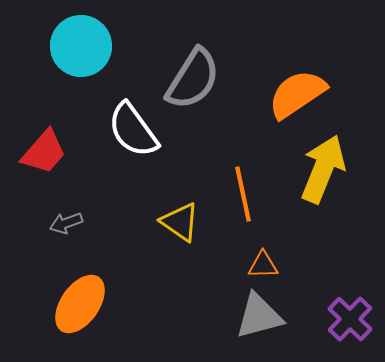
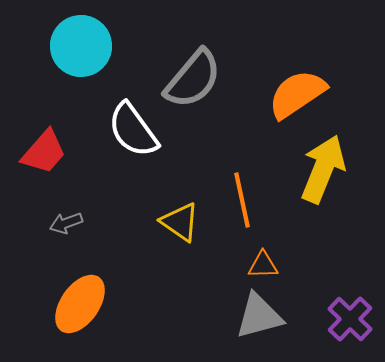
gray semicircle: rotated 8 degrees clockwise
orange line: moved 1 px left, 6 px down
